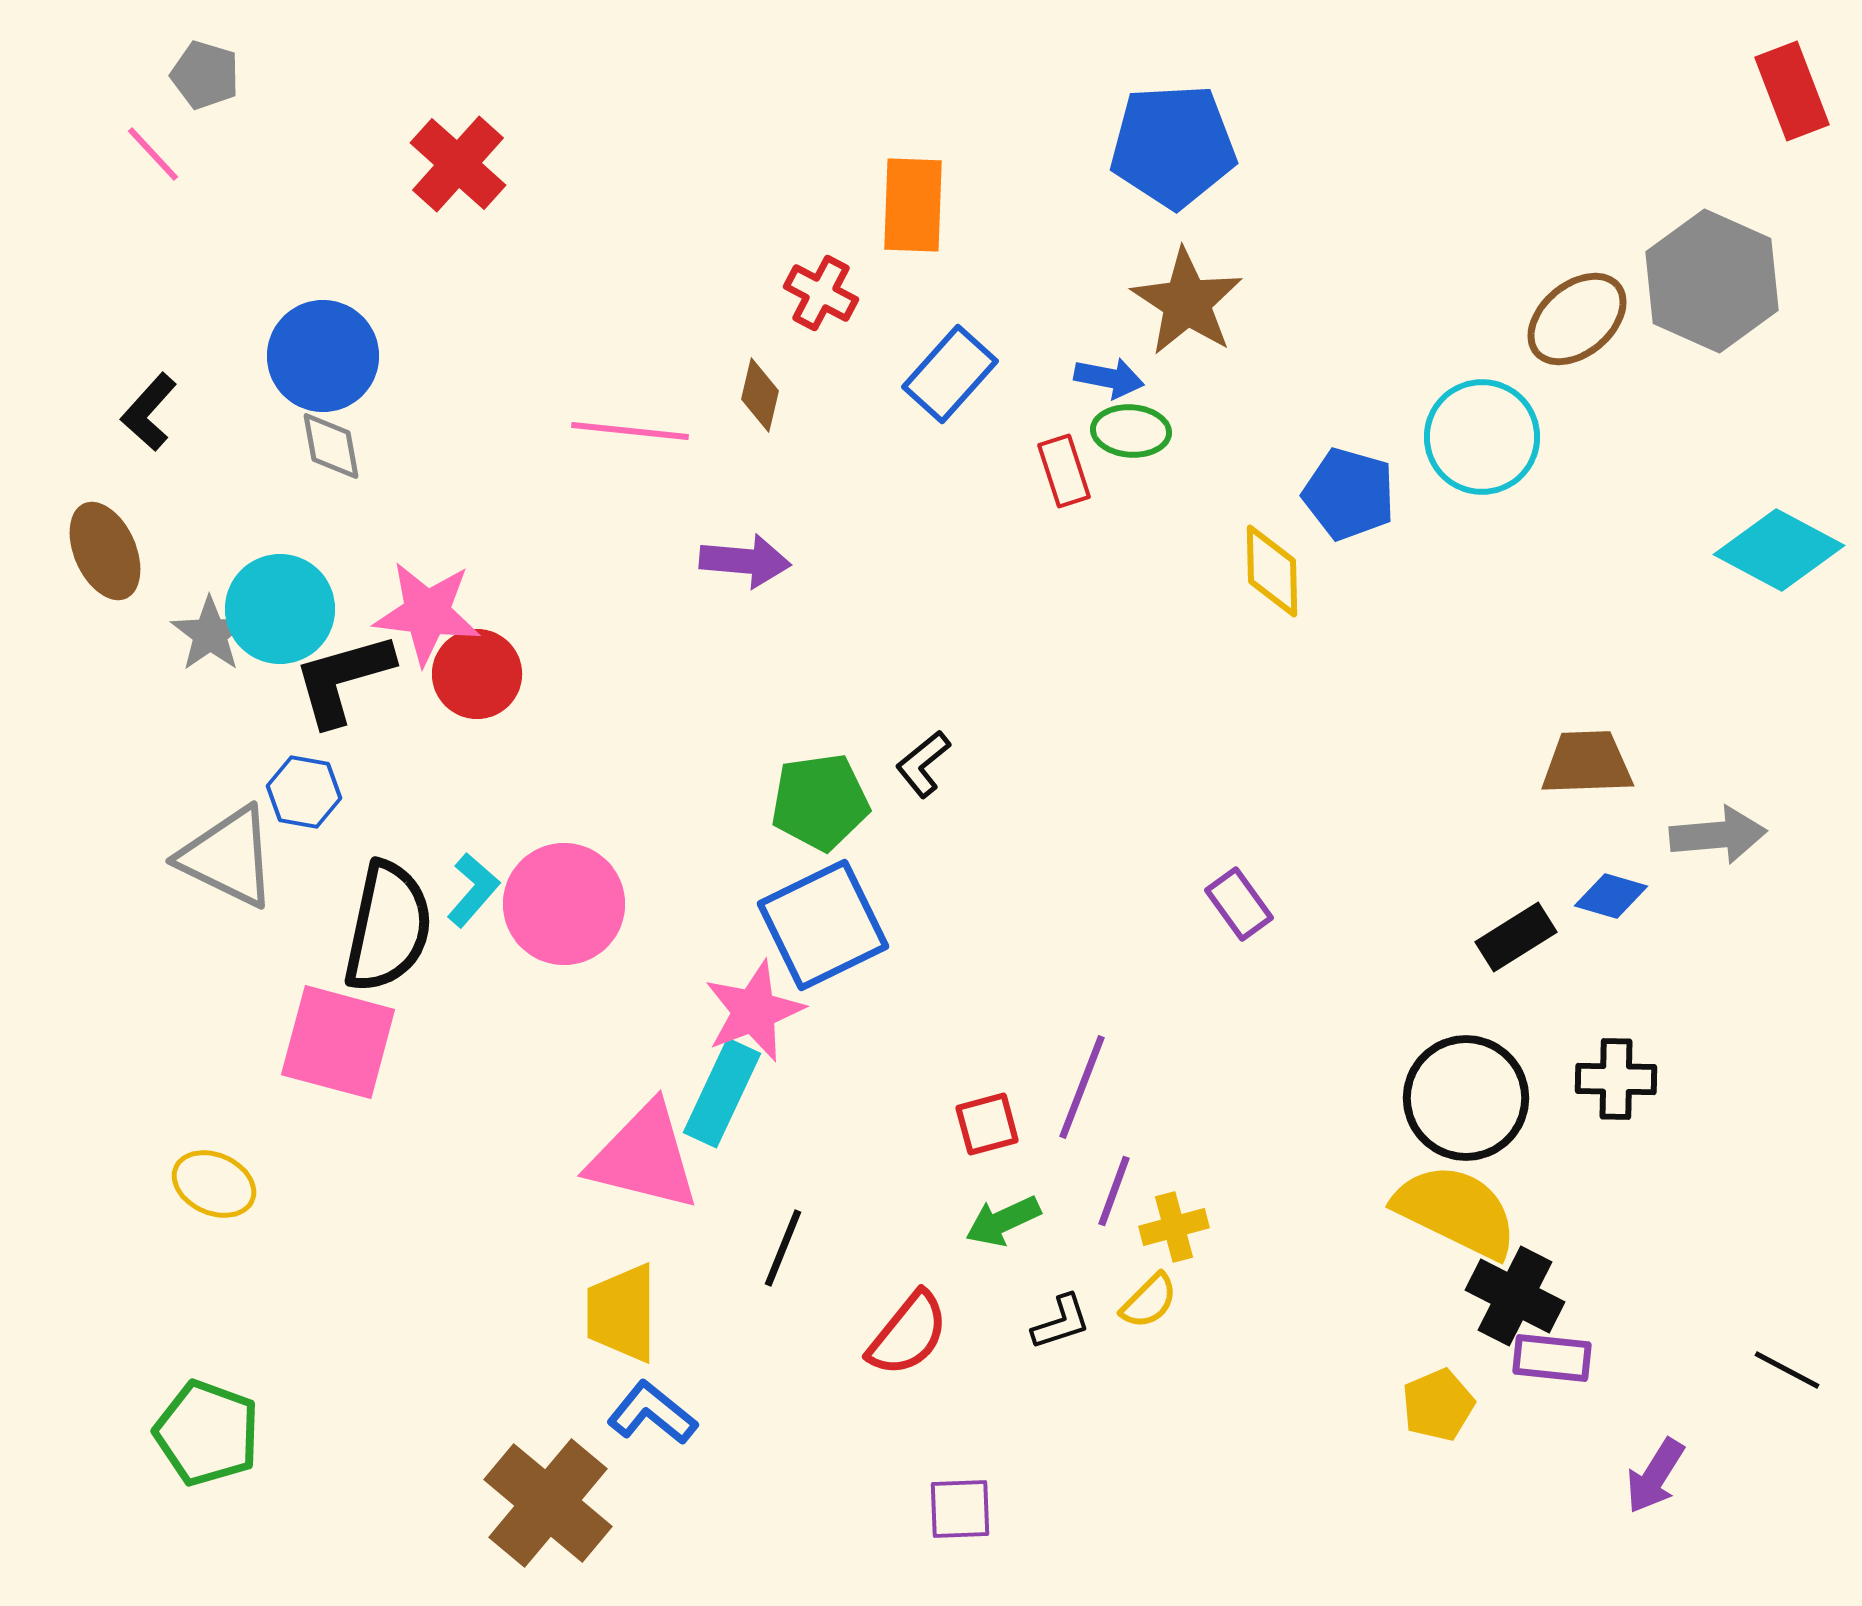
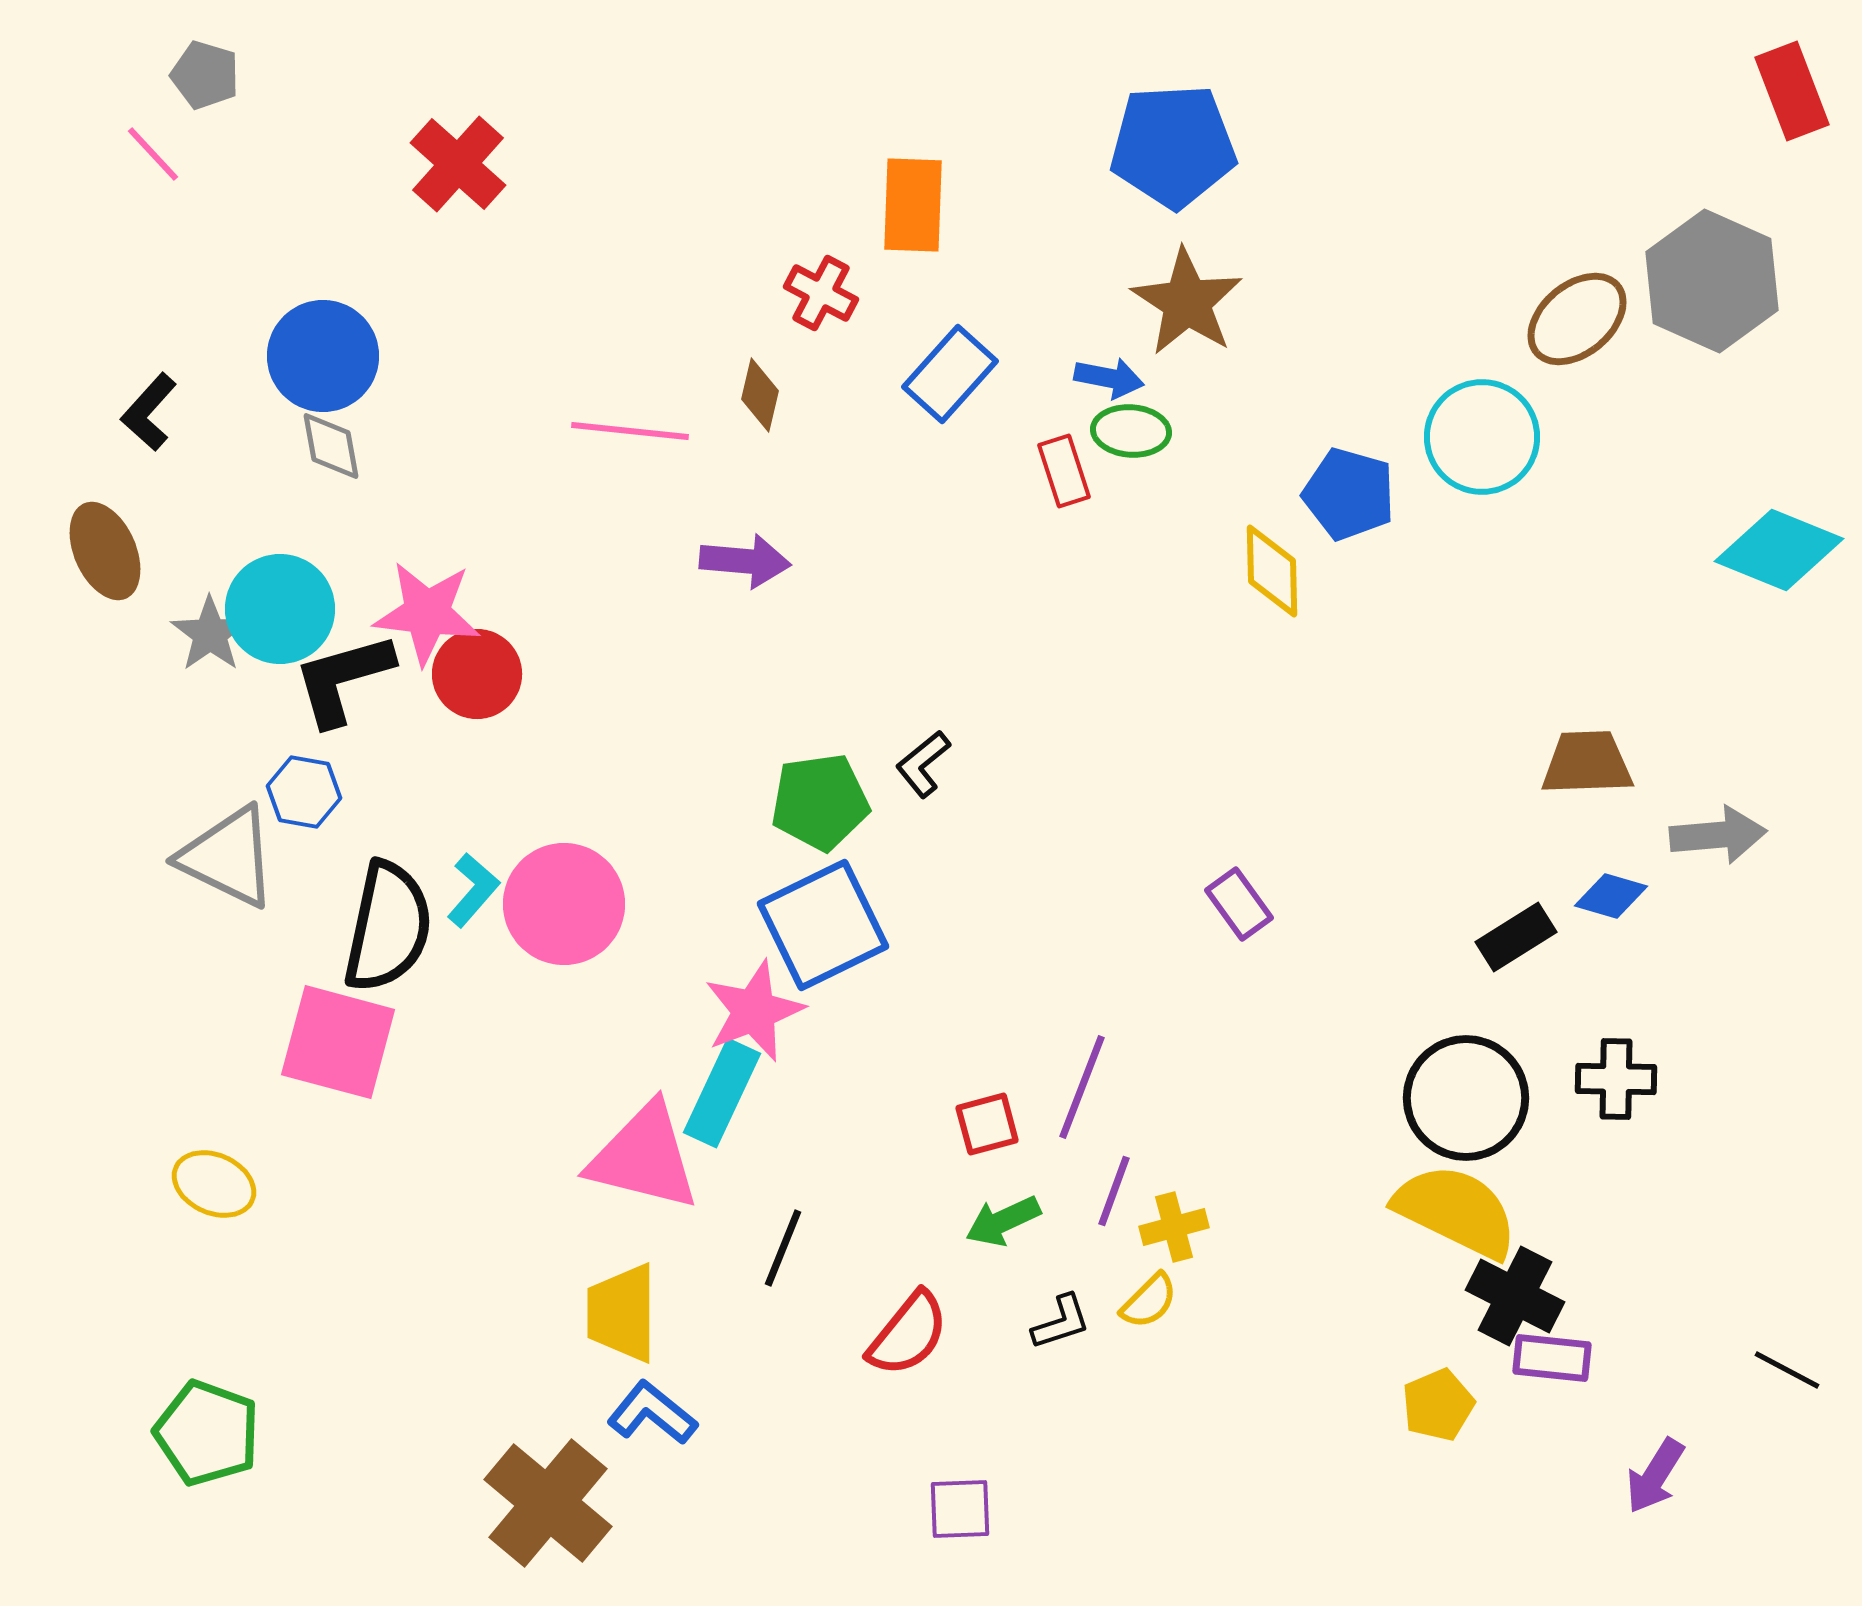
cyan diamond at (1779, 550): rotated 6 degrees counterclockwise
